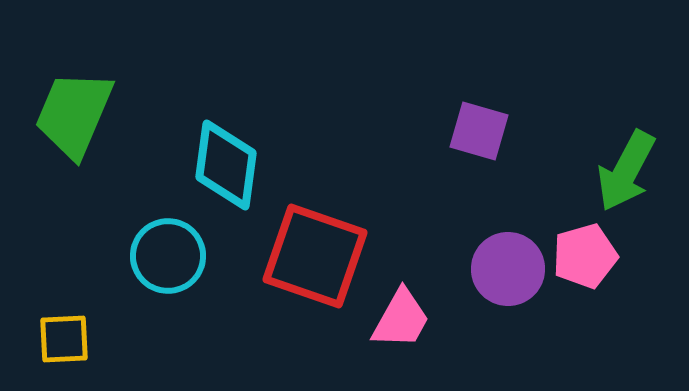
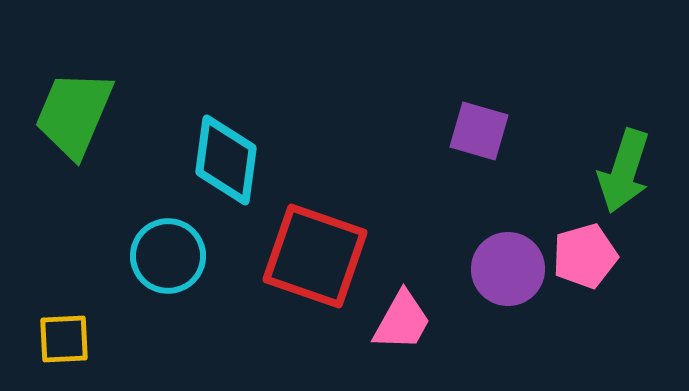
cyan diamond: moved 5 px up
green arrow: moved 2 px left; rotated 10 degrees counterclockwise
pink trapezoid: moved 1 px right, 2 px down
